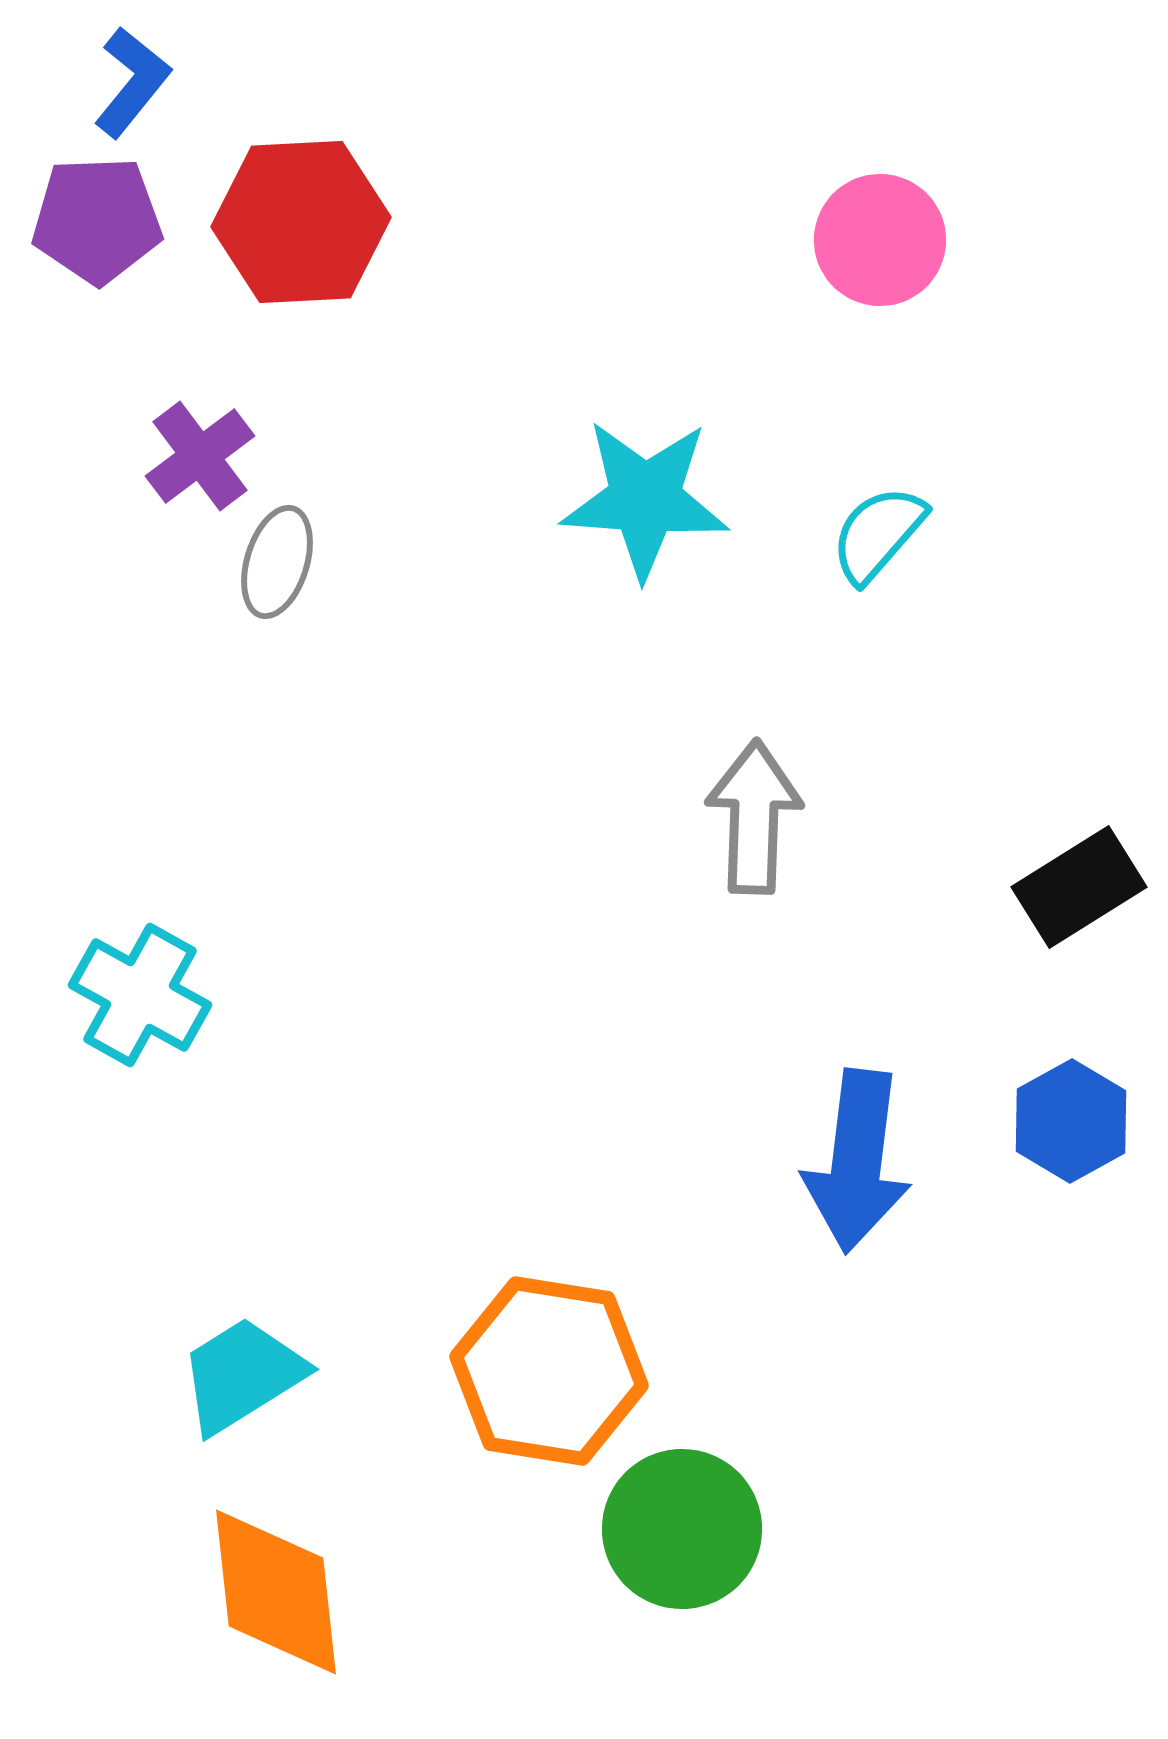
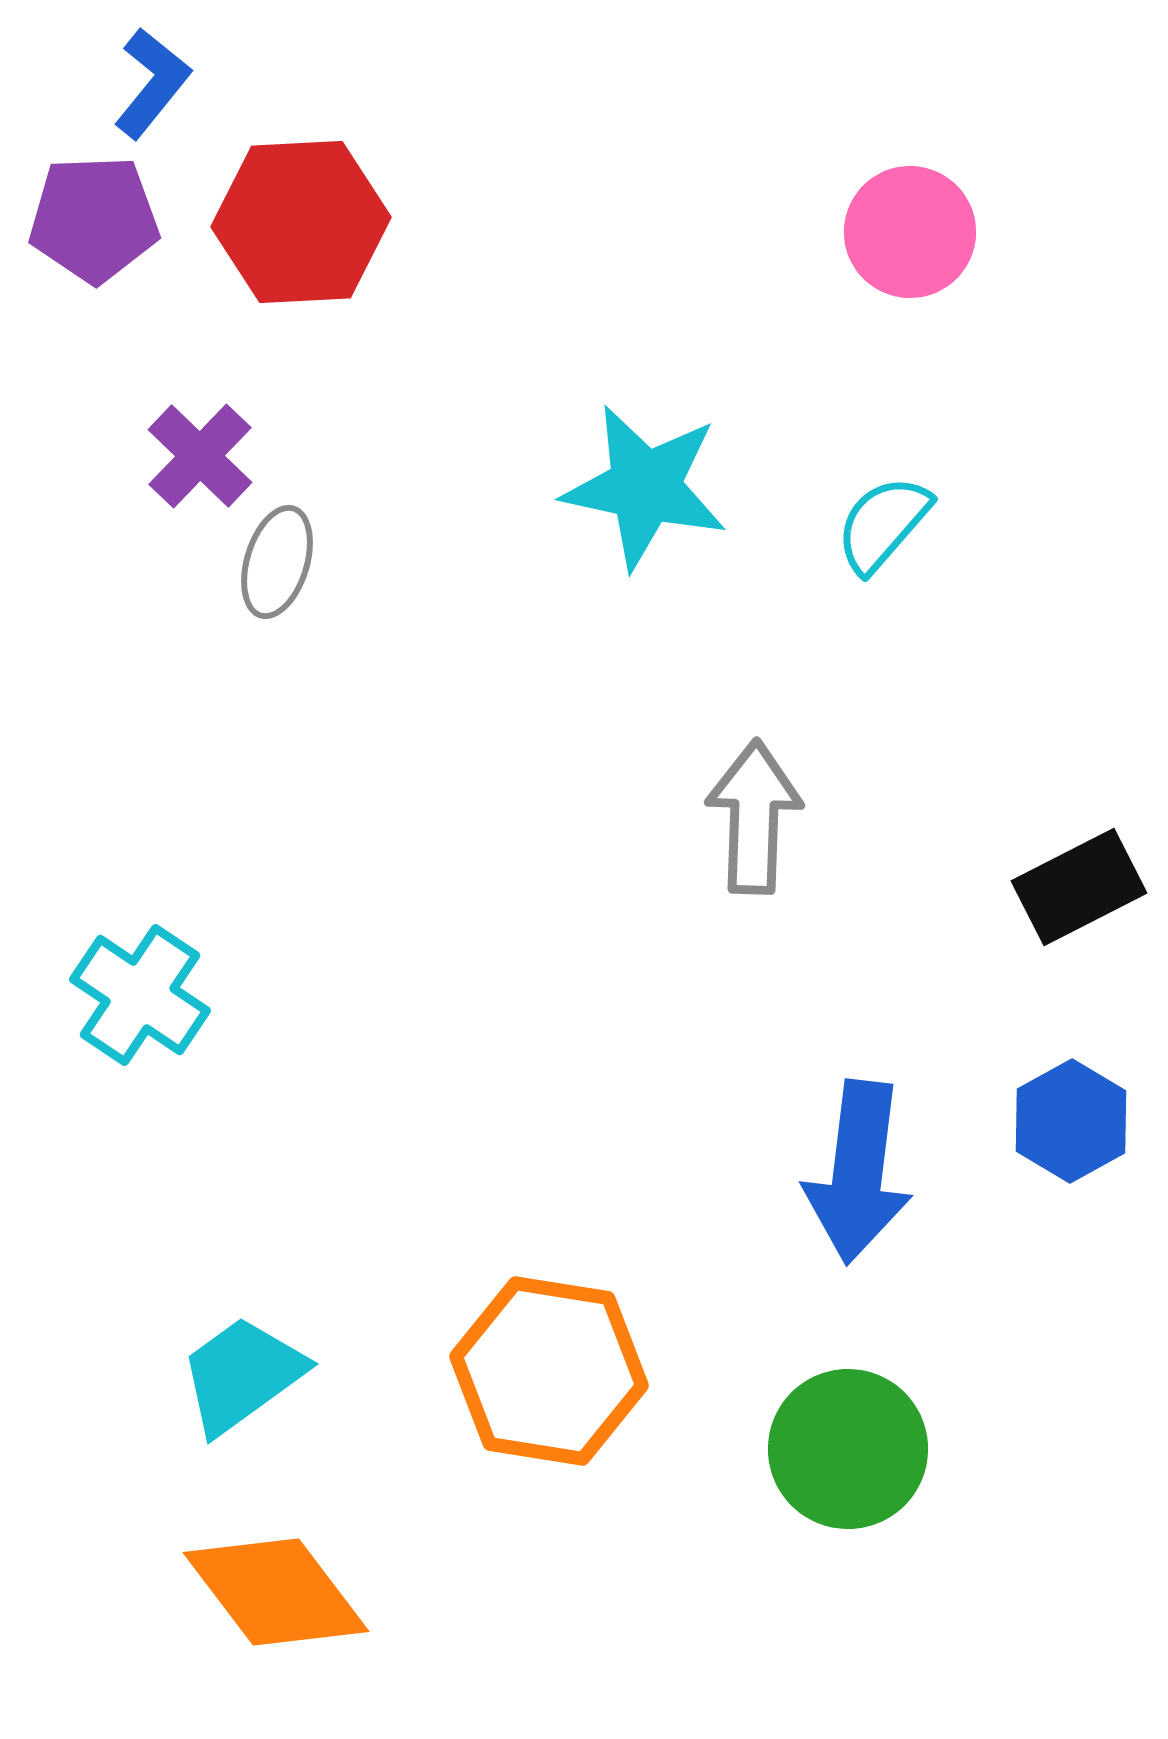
blue L-shape: moved 20 px right, 1 px down
purple pentagon: moved 3 px left, 1 px up
pink circle: moved 30 px right, 8 px up
purple cross: rotated 9 degrees counterclockwise
cyan star: moved 12 px up; rotated 8 degrees clockwise
cyan semicircle: moved 5 px right, 10 px up
black rectangle: rotated 5 degrees clockwise
cyan cross: rotated 5 degrees clockwise
blue arrow: moved 1 px right, 11 px down
cyan trapezoid: rotated 4 degrees counterclockwise
green circle: moved 166 px right, 80 px up
orange diamond: rotated 31 degrees counterclockwise
